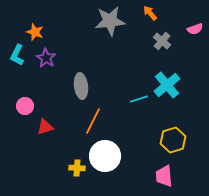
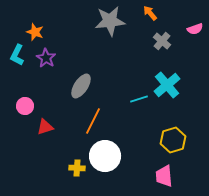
gray ellipse: rotated 40 degrees clockwise
